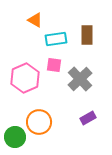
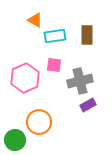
cyan rectangle: moved 1 px left, 3 px up
gray cross: moved 2 px down; rotated 30 degrees clockwise
purple rectangle: moved 13 px up
green circle: moved 3 px down
